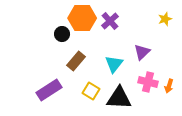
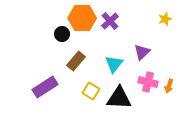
purple rectangle: moved 4 px left, 3 px up
